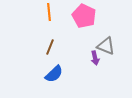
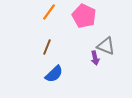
orange line: rotated 42 degrees clockwise
brown line: moved 3 px left
